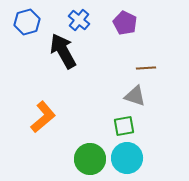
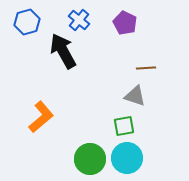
orange L-shape: moved 2 px left
